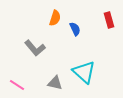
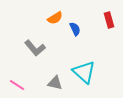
orange semicircle: rotated 42 degrees clockwise
